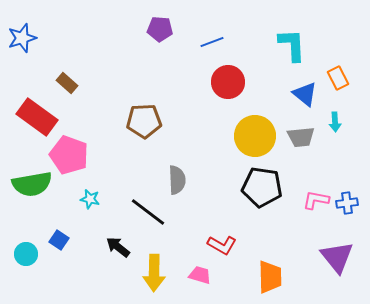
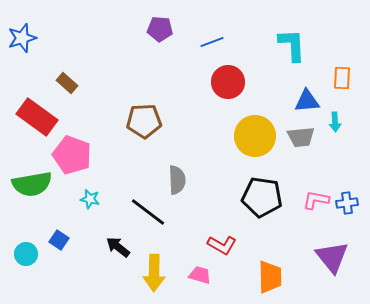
orange rectangle: moved 4 px right; rotated 30 degrees clockwise
blue triangle: moved 2 px right, 7 px down; rotated 44 degrees counterclockwise
pink pentagon: moved 3 px right
black pentagon: moved 10 px down
purple triangle: moved 5 px left
